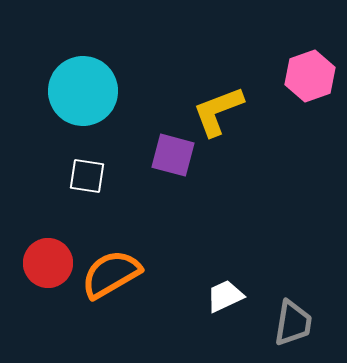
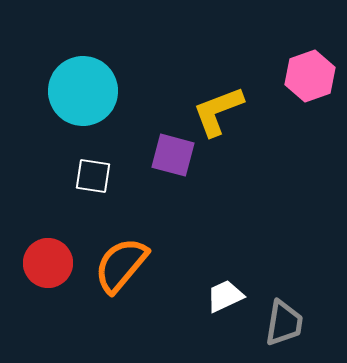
white square: moved 6 px right
orange semicircle: moved 10 px right, 9 px up; rotated 20 degrees counterclockwise
gray trapezoid: moved 9 px left
